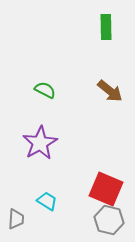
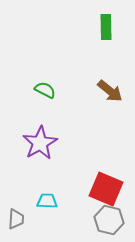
cyan trapezoid: rotated 30 degrees counterclockwise
